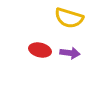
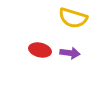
yellow semicircle: moved 4 px right
